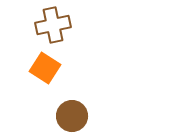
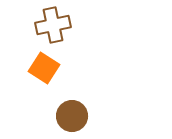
orange square: moved 1 px left
